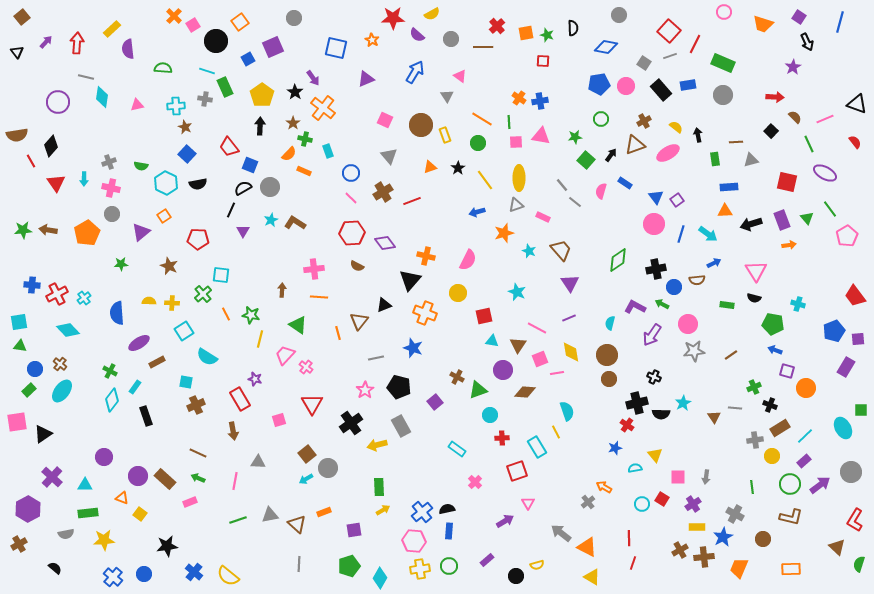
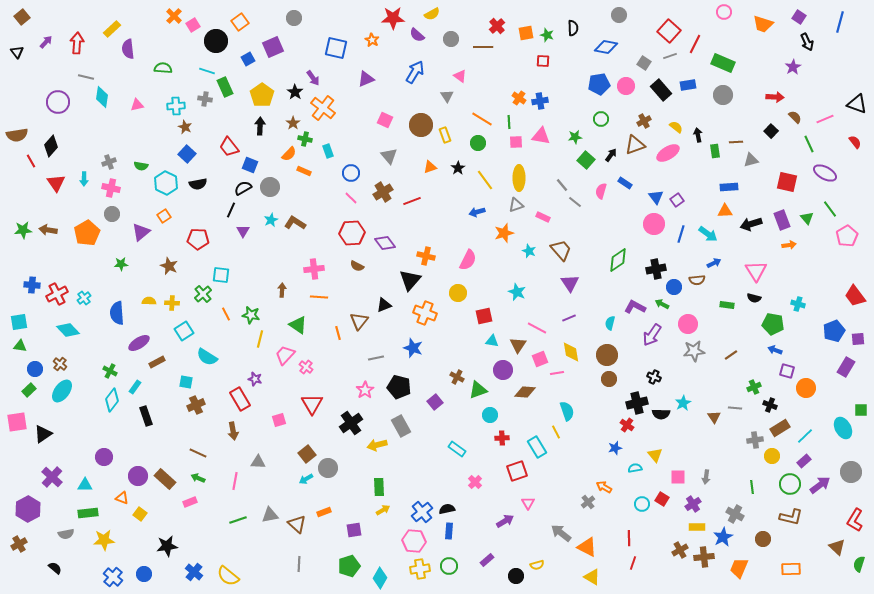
green rectangle at (715, 159): moved 8 px up
